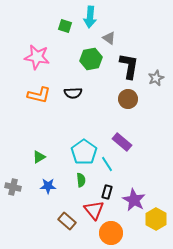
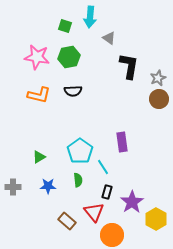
green hexagon: moved 22 px left, 2 px up
gray star: moved 2 px right
black semicircle: moved 2 px up
brown circle: moved 31 px right
purple rectangle: rotated 42 degrees clockwise
cyan pentagon: moved 4 px left, 1 px up
cyan line: moved 4 px left, 3 px down
green semicircle: moved 3 px left
gray cross: rotated 14 degrees counterclockwise
purple star: moved 2 px left, 2 px down; rotated 10 degrees clockwise
red triangle: moved 2 px down
orange circle: moved 1 px right, 2 px down
